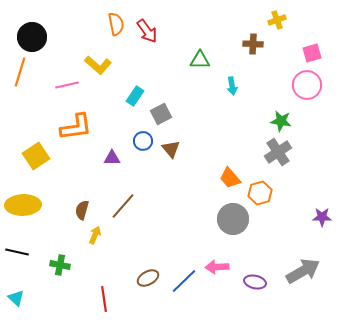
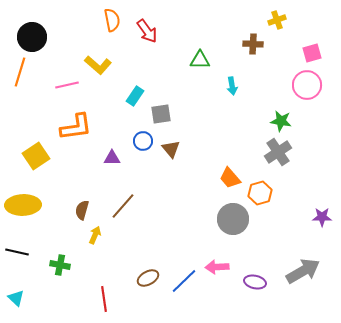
orange semicircle: moved 4 px left, 4 px up
gray square: rotated 20 degrees clockwise
